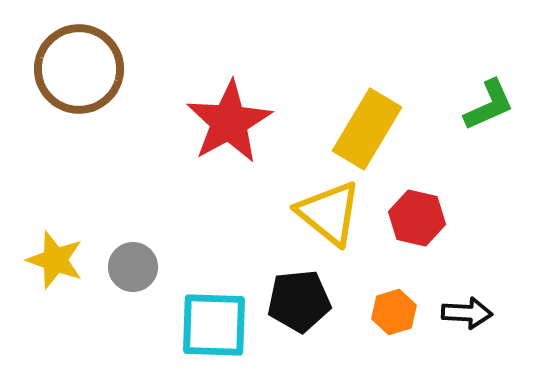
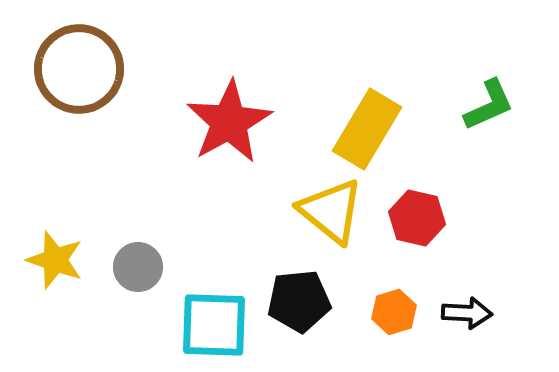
yellow triangle: moved 2 px right, 2 px up
gray circle: moved 5 px right
